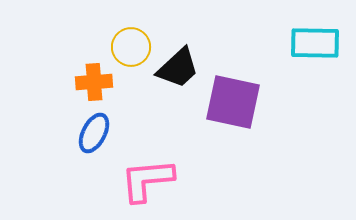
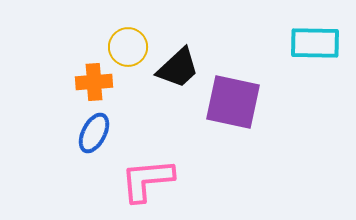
yellow circle: moved 3 px left
